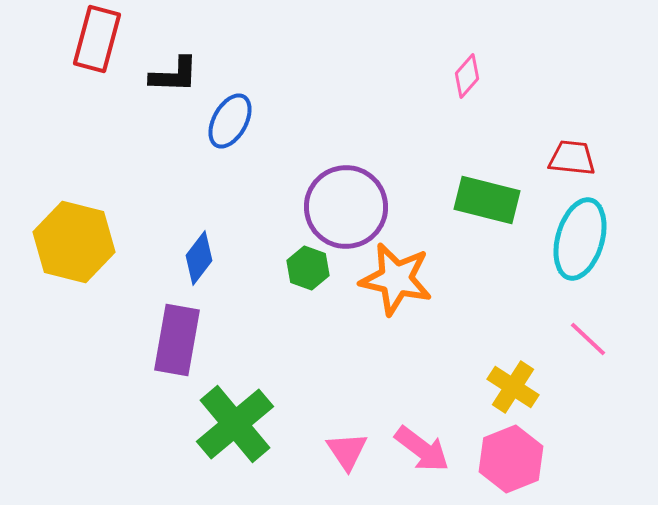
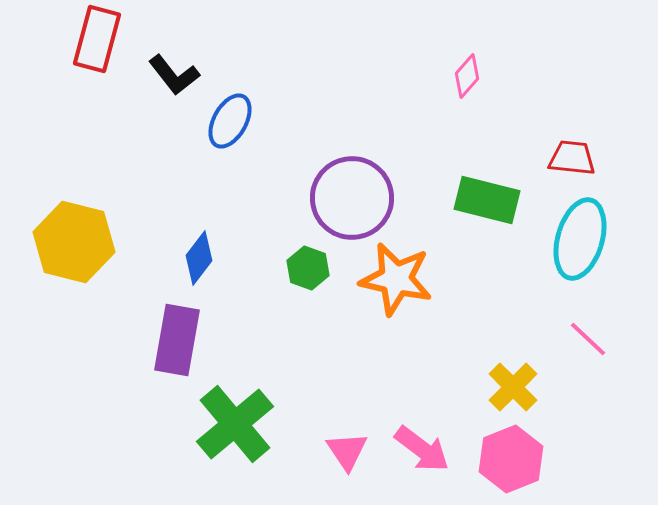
black L-shape: rotated 50 degrees clockwise
purple circle: moved 6 px right, 9 px up
yellow cross: rotated 12 degrees clockwise
